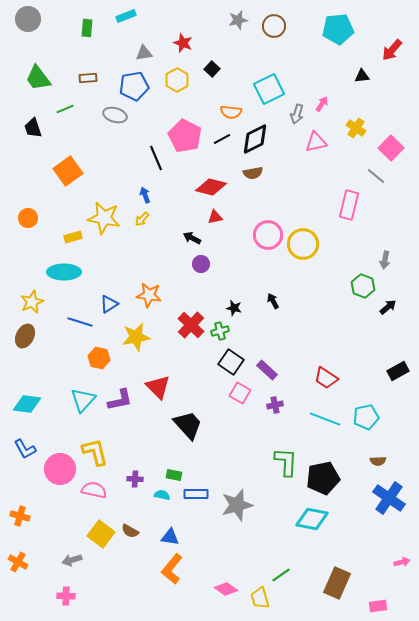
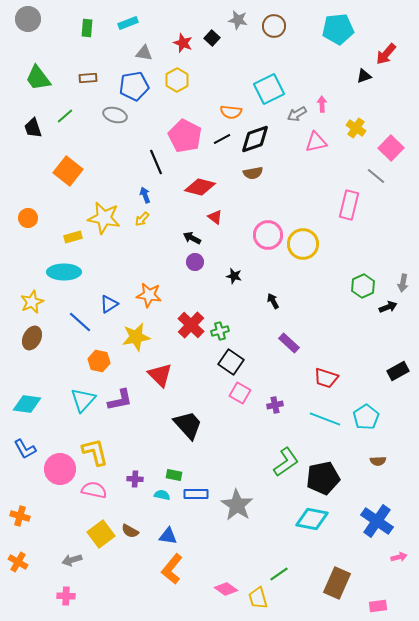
cyan rectangle at (126, 16): moved 2 px right, 7 px down
gray star at (238, 20): rotated 24 degrees clockwise
red arrow at (392, 50): moved 6 px left, 4 px down
gray triangle at (144, 53): rotated 18 degrees clockwise
black square at (212, 69): moved 31 px up
black triangle at (362, 76): moved 2 px right; rotated 14 degrees counterclockwise
pink arrow at (322, 104): rotated 35 degrees counterclockwise
green line at (65, 109): moved 7 px down; rotated 18 degrees counterclockwise
gray arrow at (297, 114): rotated 42 degrees clockwise
black diamond at (255, 139): rotated 8 degrees clockwise
black line at (156, 158): moved 4 px down
orange square at (68, 171): rotated 16 degrees counterclockwise
red diamond at (211, 187): moved 11 px left
red triangle at (215, 217): rotated 49 degrees clockwise
gray arrow at (385, 260): moved 18 px right, 23 px down
purple circle at (201, 264): moved 6 px left, 2 px up
green hexagon at (363, 286): rotated 15 degrees clockwise
black arrow at (388, 307): rotated 18 degrees clockwise
black star at (234, 308): moved 32 px up
blue line at (80, 322): rotated 25 degrees clockwise
brown ellipse at (25, 336): moved 7 px right, 2 px down
orange hexagon at (99, 358): moved 3 px down
purple rectangle at (267, 370): moved 22 px right, 27 px up
red trapezoid at (326, 378): rotated 15 degrees counterclockwise
red triangle at (158, 387): moved 2 px right, 12 px up
cyan pentagon at (366, 417): rotated 20 degrees counterclockwise
green L-shape at (286, 462): rotated 52 degrees clockwise
blue cross at (389, 498): moved 12 px left, 23 px down
gray star at (237, 505): rotated 24 degrees counterclockwise
yellow square at (101, 534): rotated 16 degrees clockwise
blue triangle at (170, 537): moved 2 px left, 1 px up
pink arrow at (402, 562): moved 3 px left, 5 px up
green line at (281, 575): moved 2 px left, 1 px up
yellow trapezoid at (260, 598): moved 2 px left
